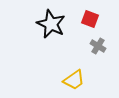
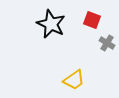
red square: moved 2 px right, 1 px down
gray cross: moved 9 px right, 3 px up
